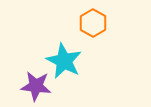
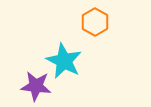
orange hexagon: moved 2 px right, 1 px up
